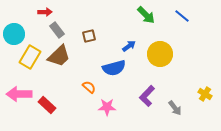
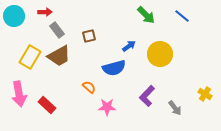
cyan circle: moved 18 px up
brown trapezoid: rotated 15 degrees clockwise
pink arrow: rotated 100 degrees counterclockwise
